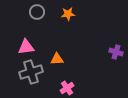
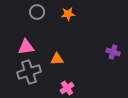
purple cross: moved 3 px left
gray cross: moved 2 px left
